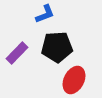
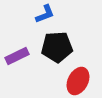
purple rectangle: moved 3 px down; rotated 20 degrees clockwise
red ellipse: moved 4 px right, 1 px down
